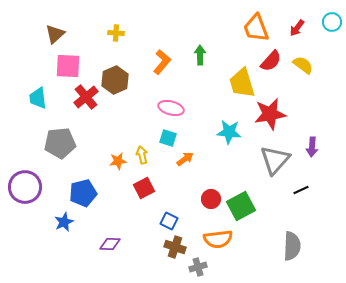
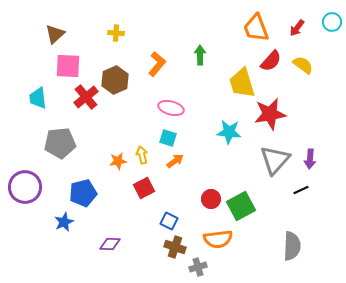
orange L-shape: moved 5 px left, 2 px down
purple arrow: moved 2 px left, 12 px down
orange arrow: moved 10 px left, 2 px down
